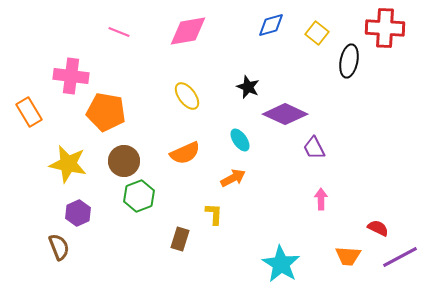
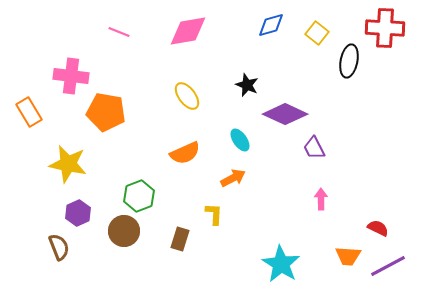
black star: moved 1 px left, 2 px up
brown circle: moved 70 px down
purple line: moved 12 px left, 9 px down
